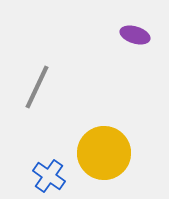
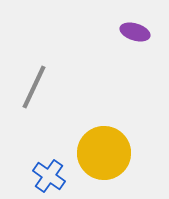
purple ellipse: moved 3 px up
gray line: moved 3 px left
